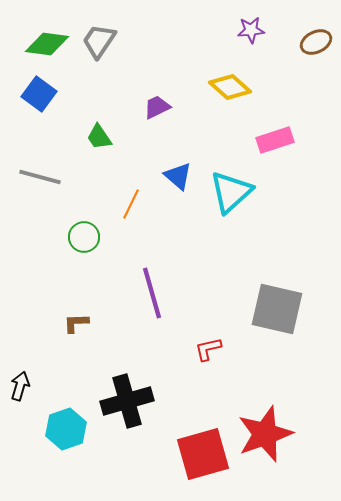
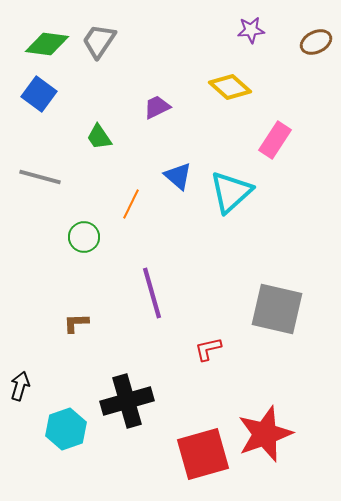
pink rectangle: rotated 39 degrees counterclockwise
